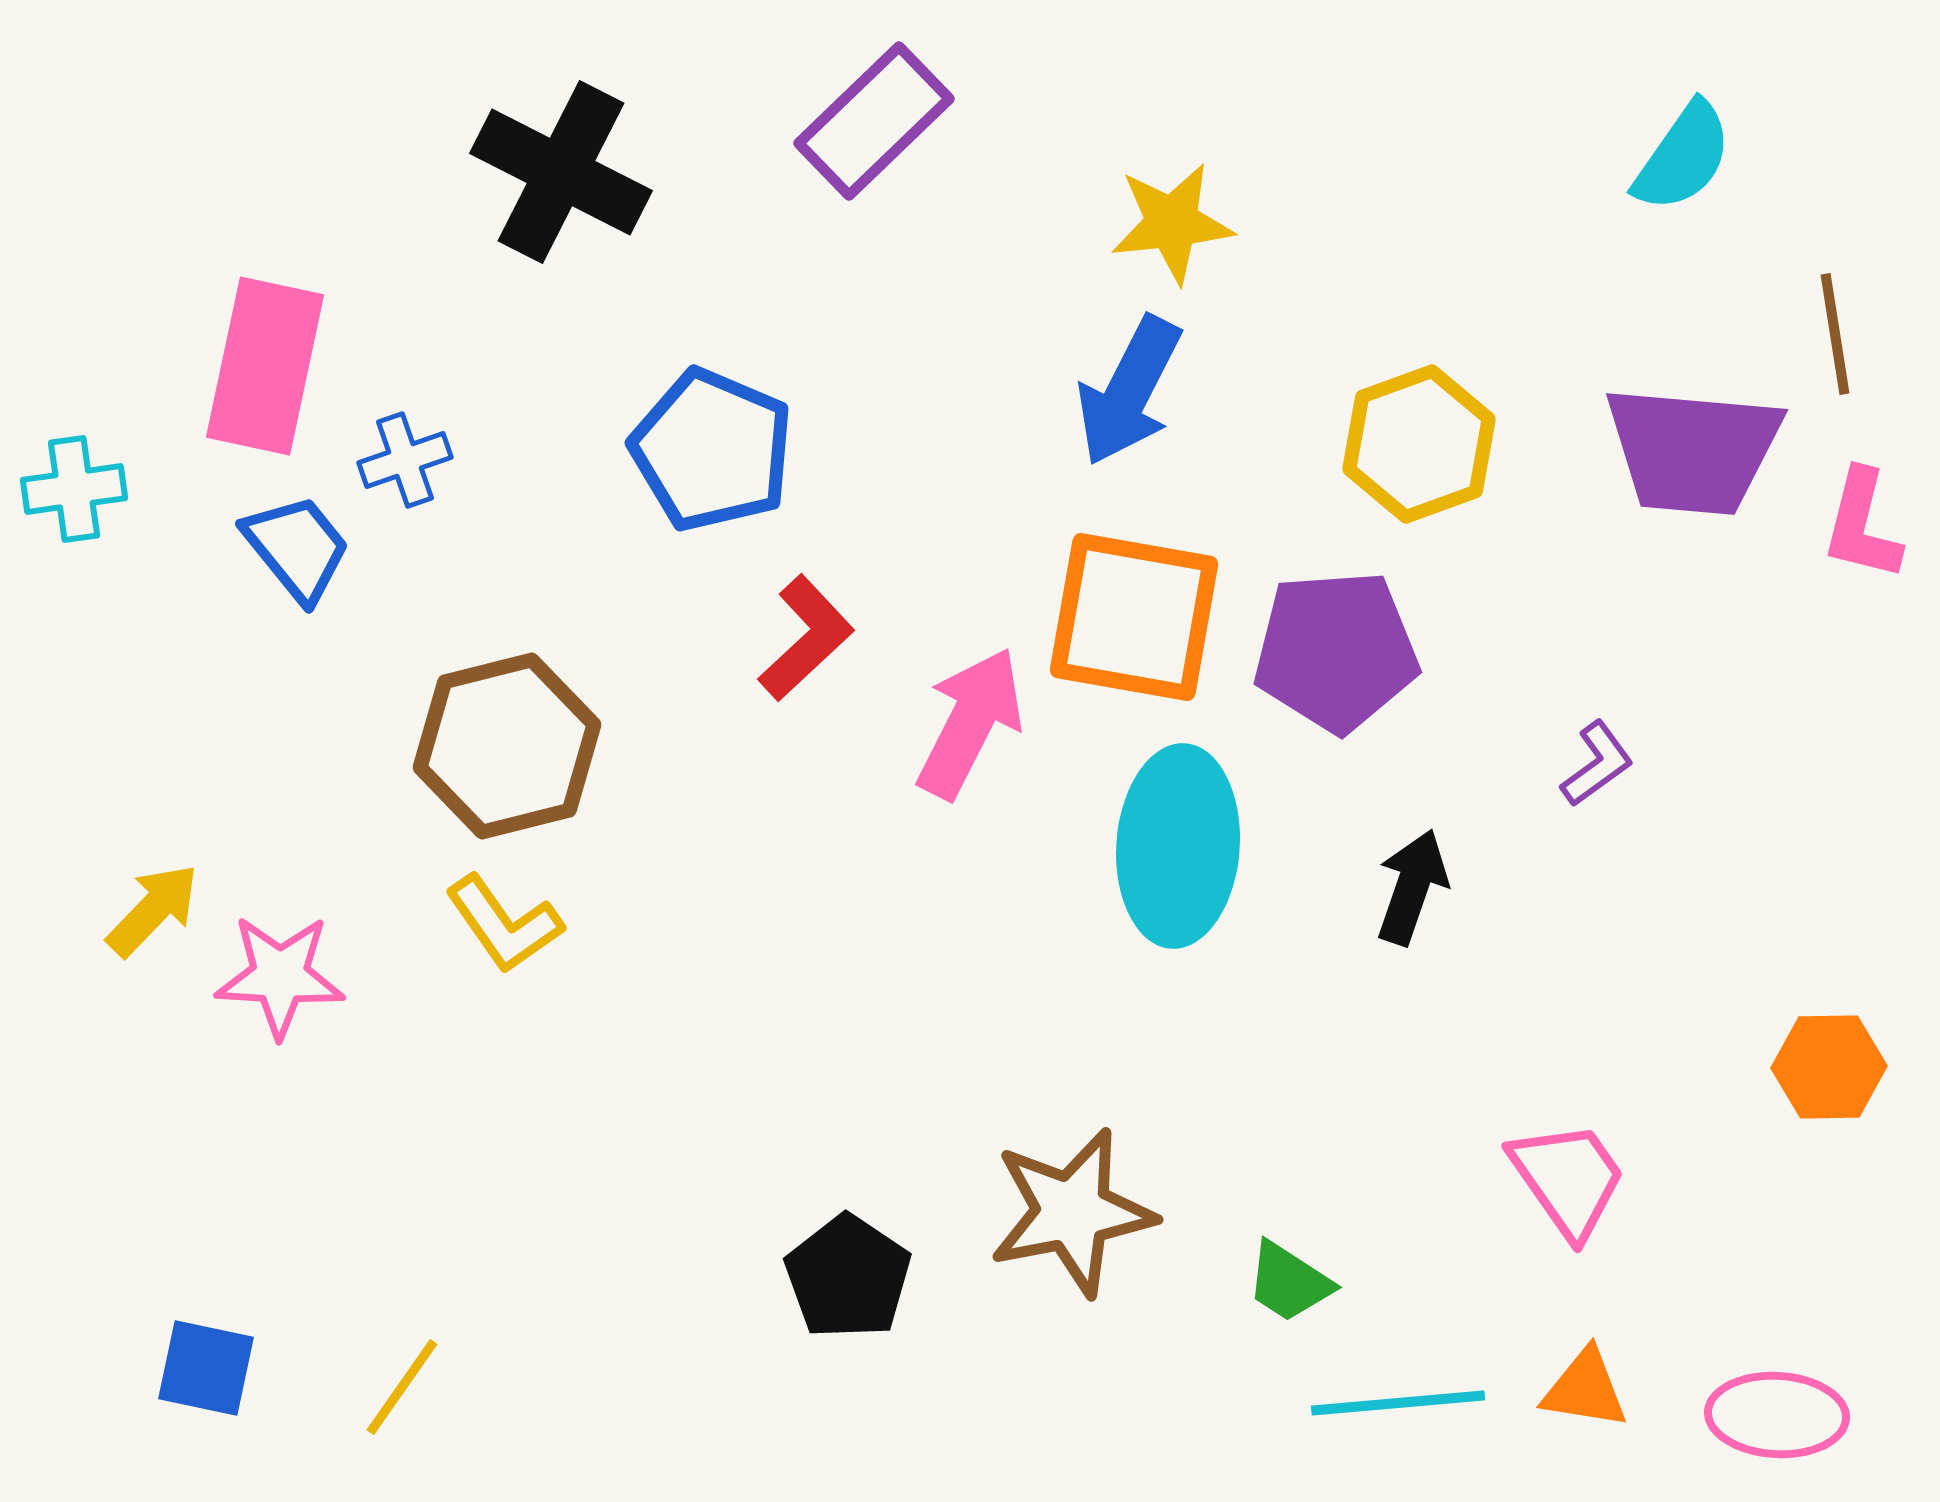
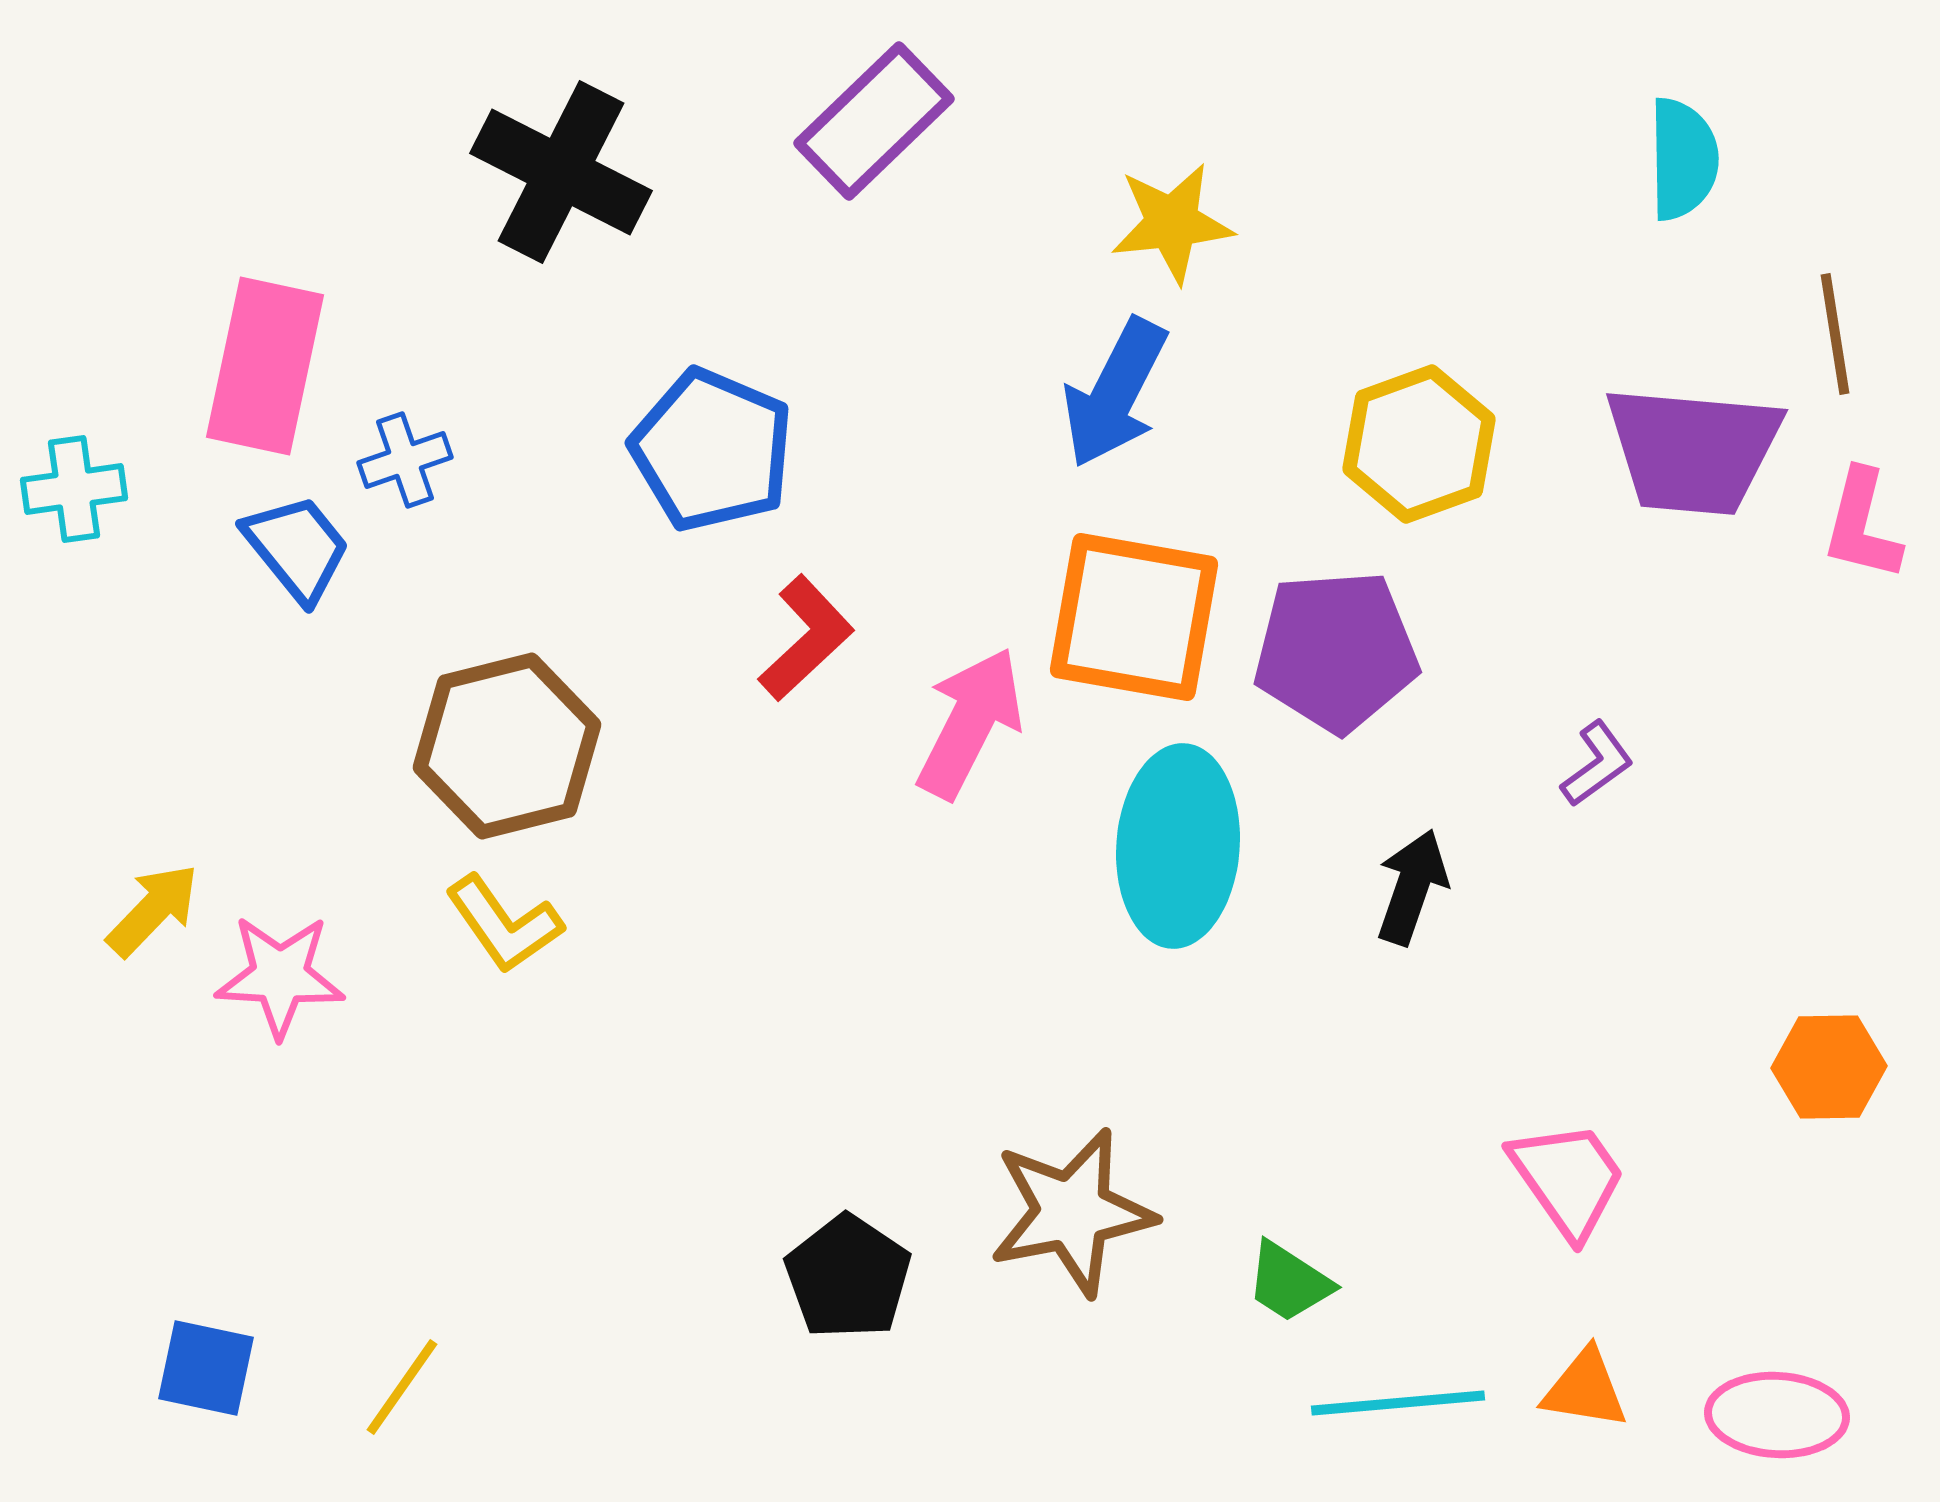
cyan semicircle: moved 2 px down; rotated 36 degrees counterclockwise
blue arrow: moved 14 px left, 2 px down
